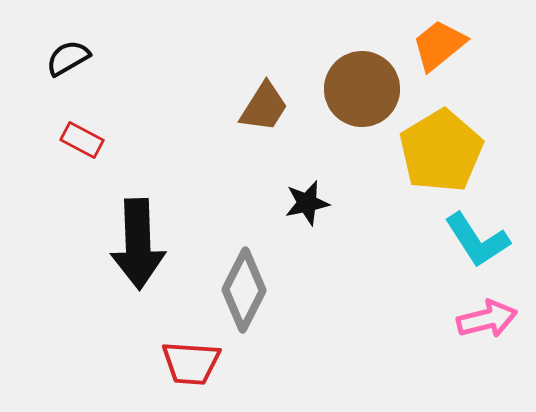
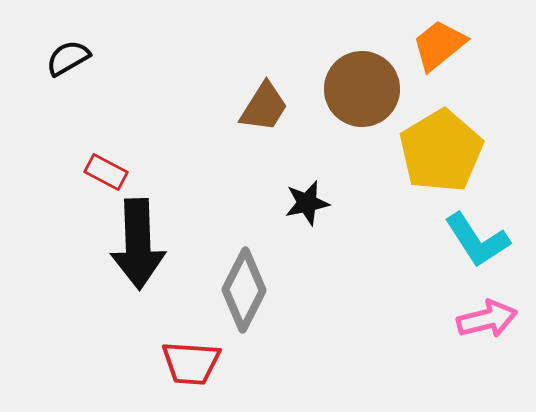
red rectangle: moved 24 px right, 32 px down
